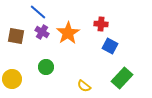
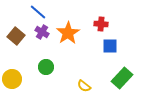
brown square: rotated 30 degrees clockwise
blue square: rotated 28 degrees counterclockwise
